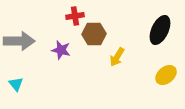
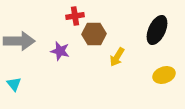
black ellipse: moved 3 px left
purple star: moved 1 px left, 1 px down
yellow ellipse: moved 2 px left; rotated 20 degrees clockwise
cyan triangle: moved 2 px left
